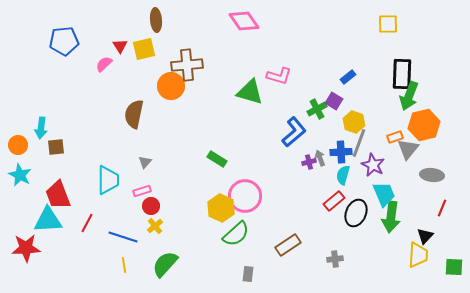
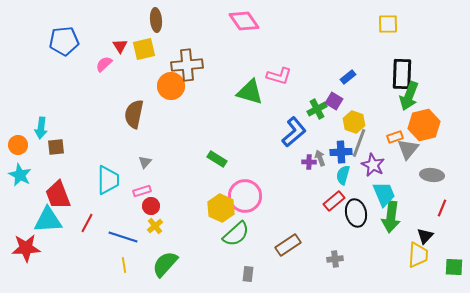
purple cross at (309, 162): rotated 16 degrees clockwise
black ellipse at (356, 213): rotated 36 degrees counterclockwise
